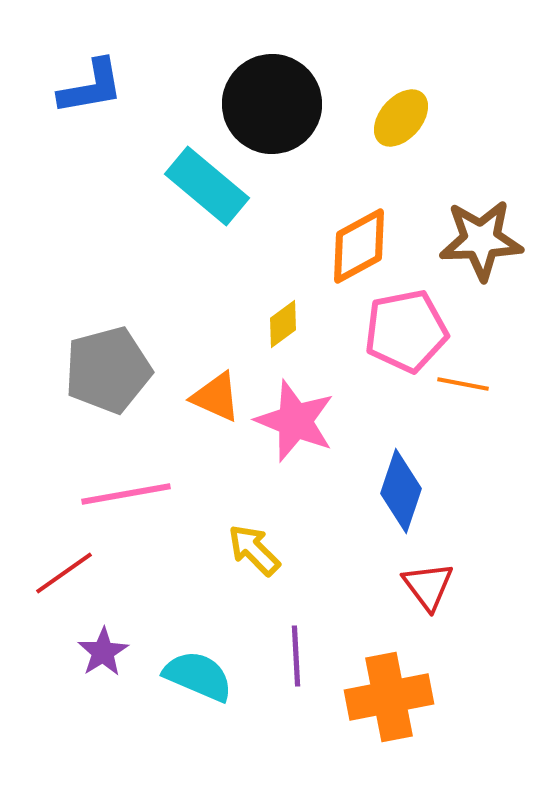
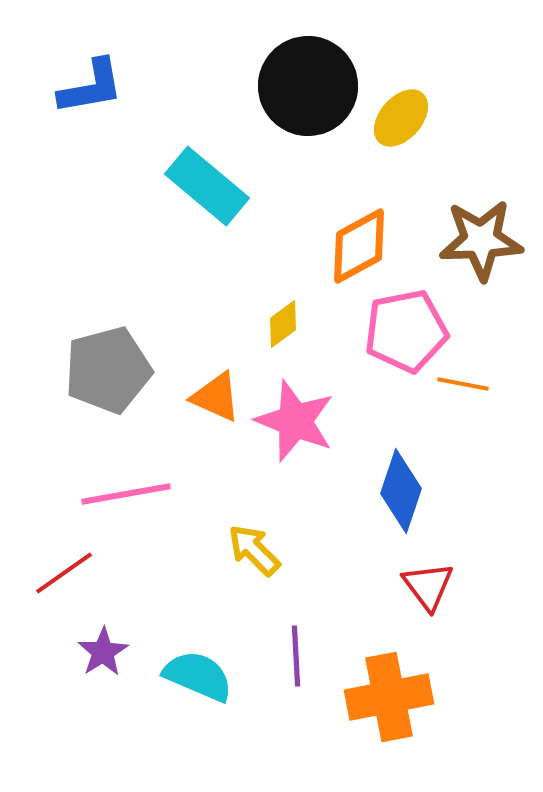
black circle: moved 36 px right, 18 px up
